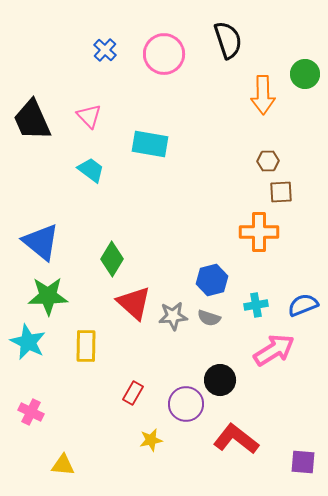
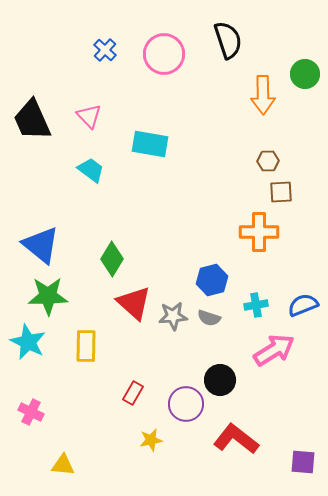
blue triangle: moved 3 px down
